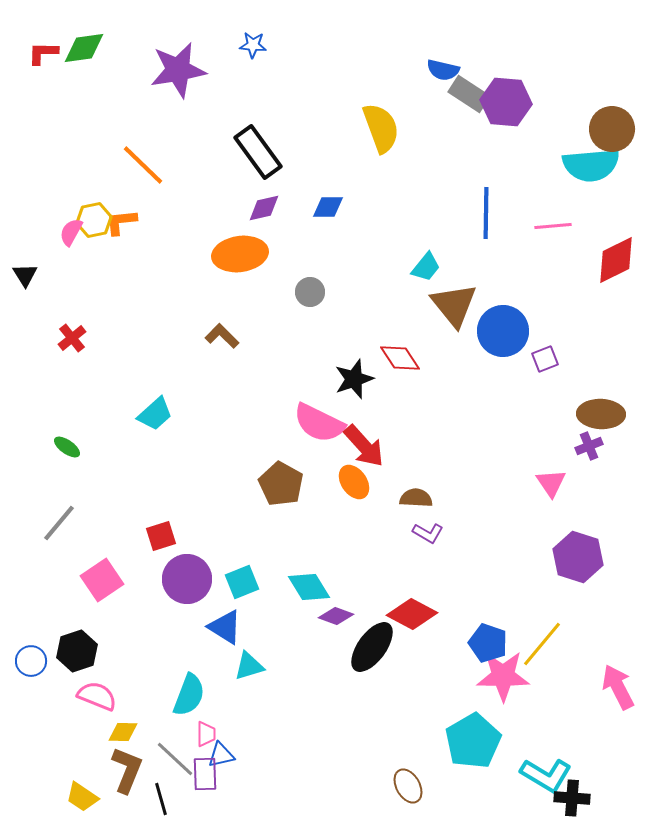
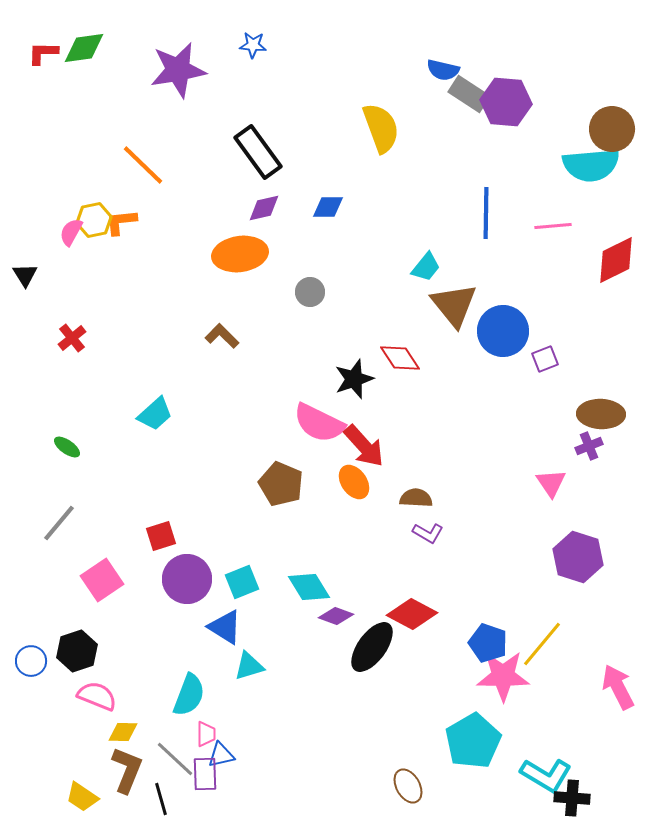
brown pentagon at (281, 484): rotated 6 degrees counterclockwise
